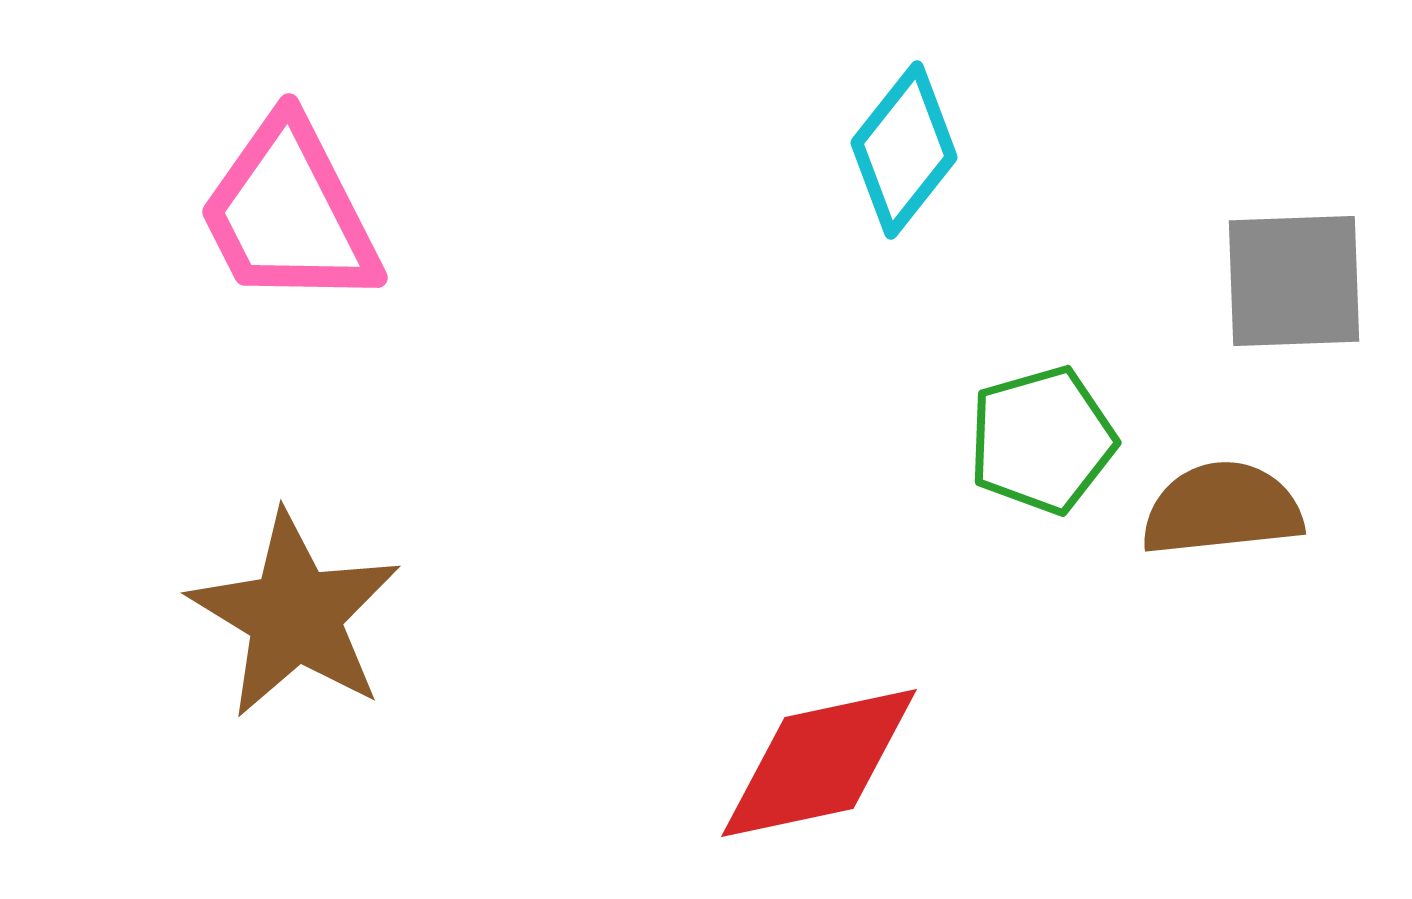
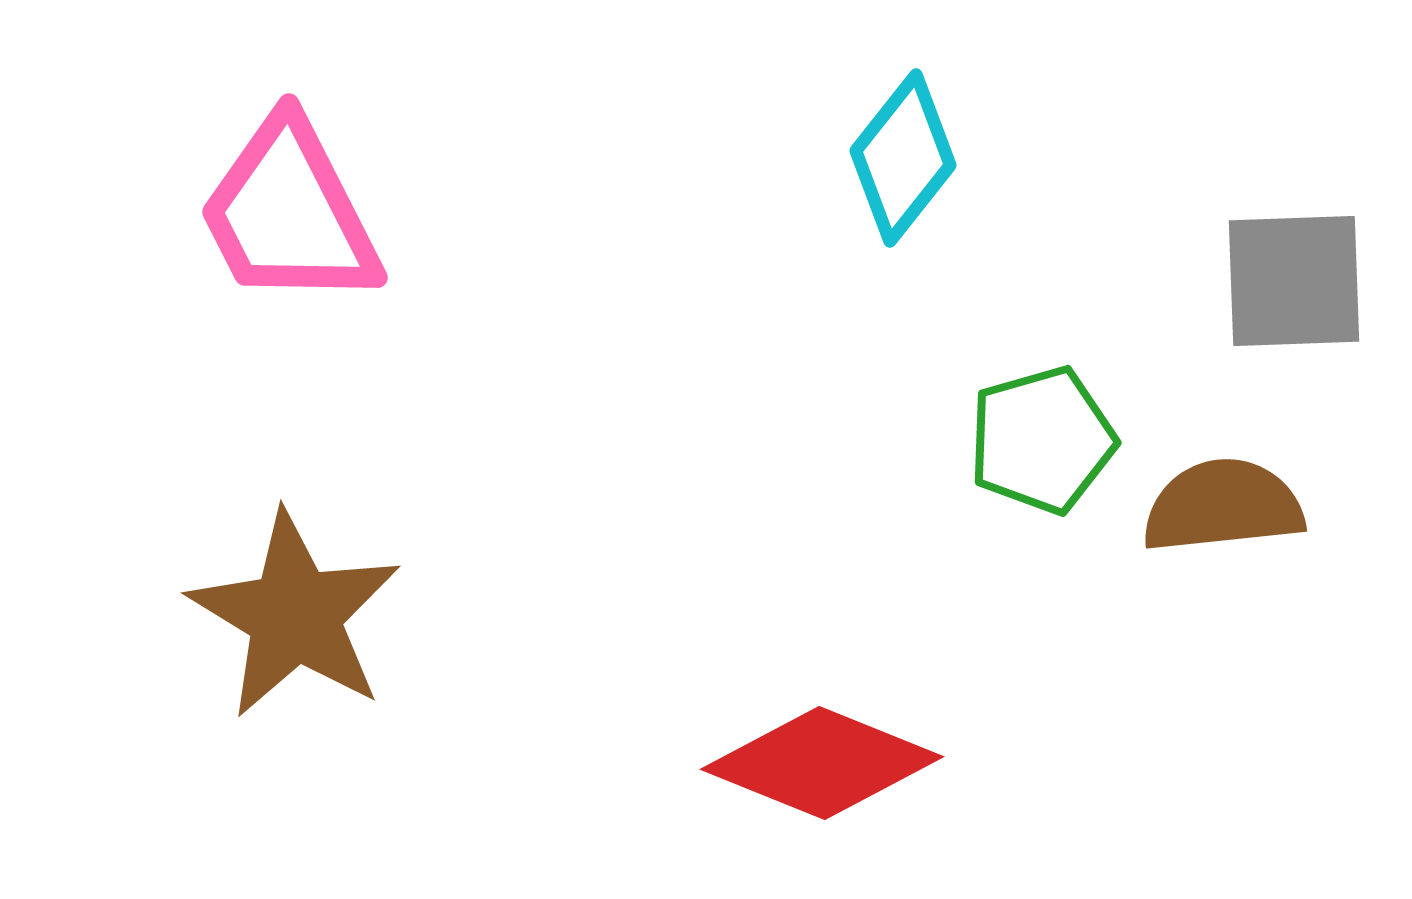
cyan diamond: moved 1 px left, 8 px down
brown semicircle: moved 1 px right, 3 px up
red diamond: moved 3 px right; rotated 34 degrees clockwise
